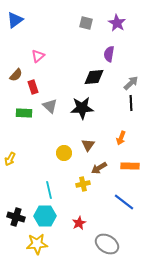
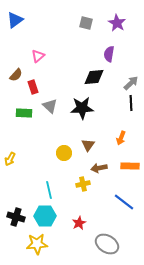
brown arrow: rotated 21 degrees clockwise
